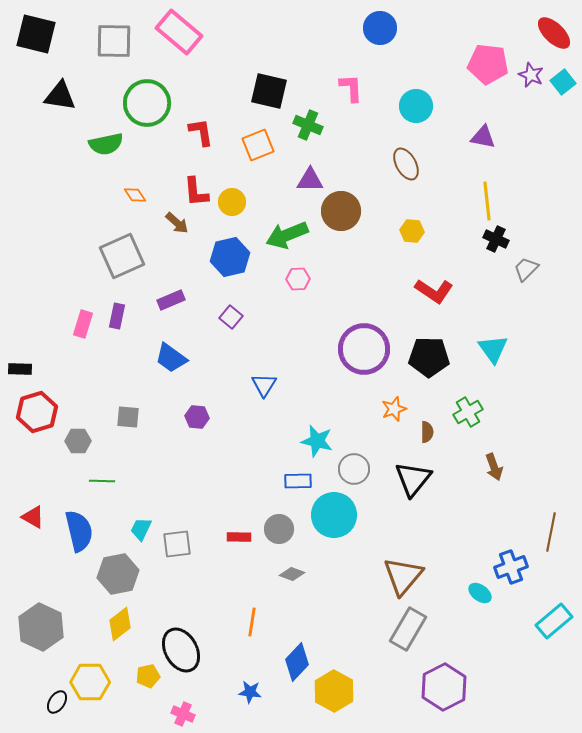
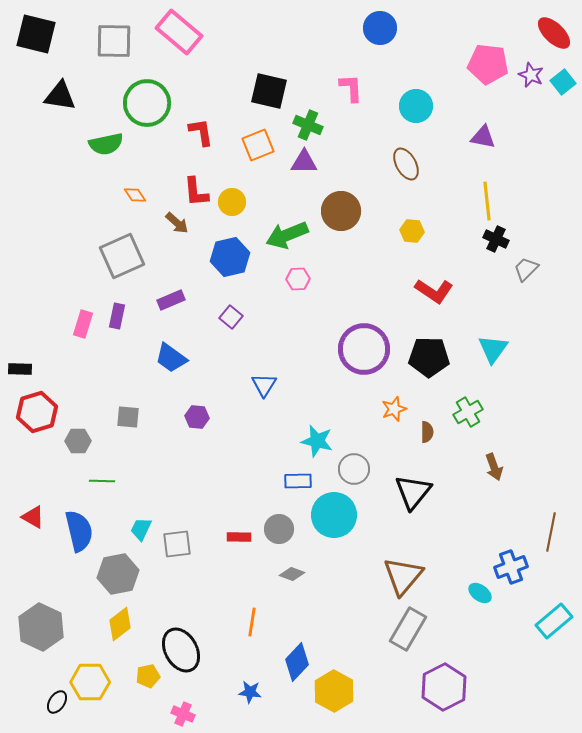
purple triangle at (310, 180): moved 6 px left, 18 px up
cyan triangle at (493, 349): rotated 12 degrees clockwise
black triangle at (413, 479): moved 13 px down
